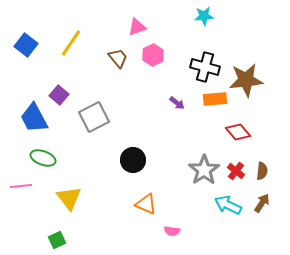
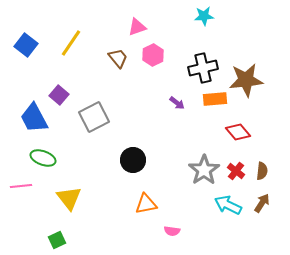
black cross: moved 2 px left, 1 px down; rotated 28 degrees counterclockwise
orange triangle: rotated 35 degrees counterclockwise
